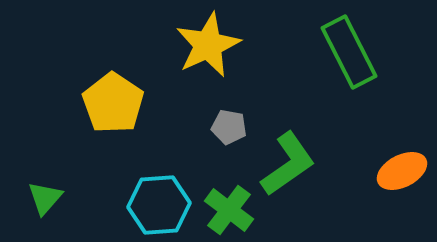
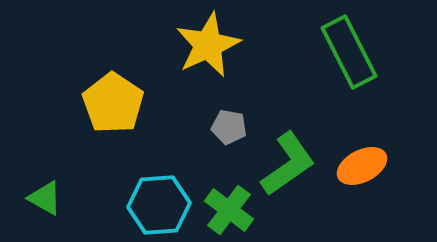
orange ellipse: moved 40 px left, 5 px up
green triangle: rotated 42 degrees counterclockwise
